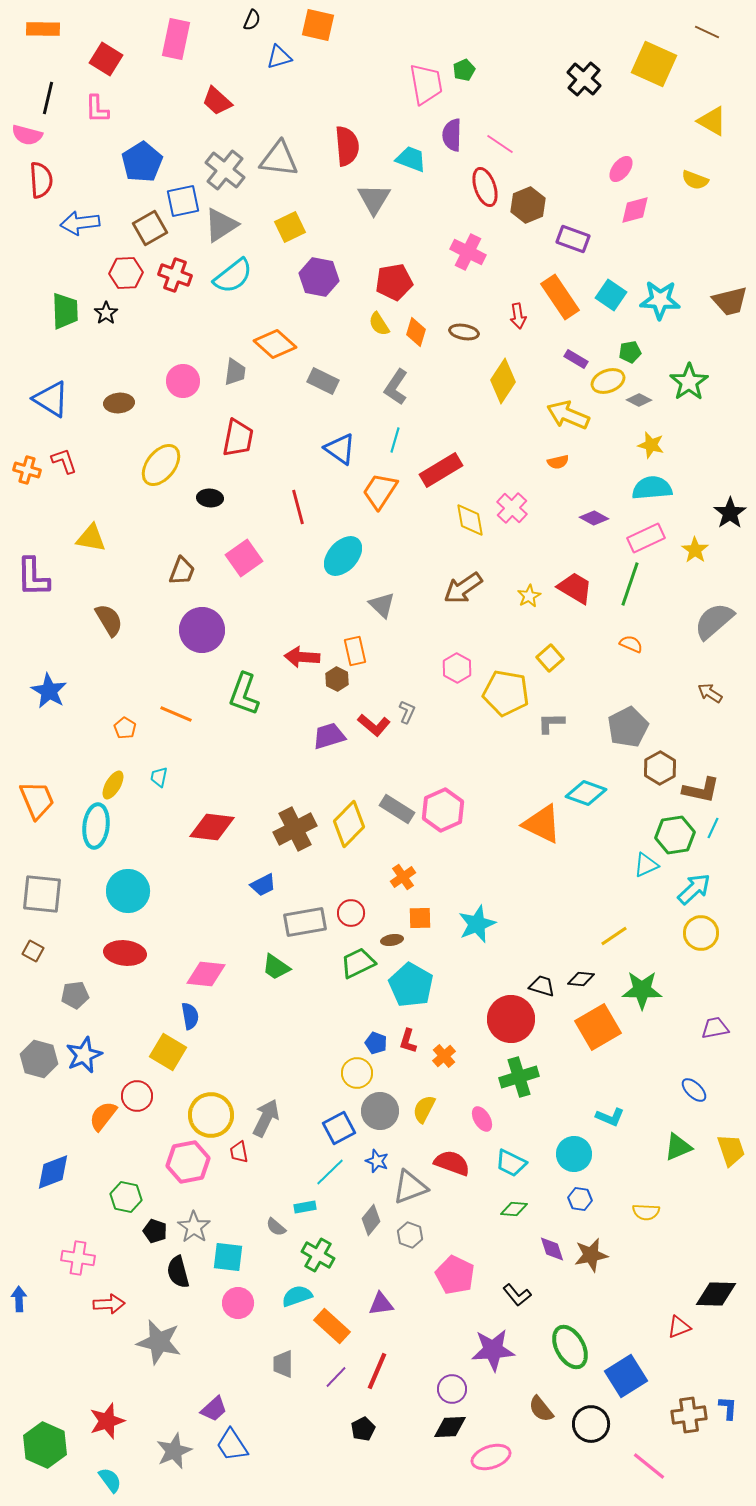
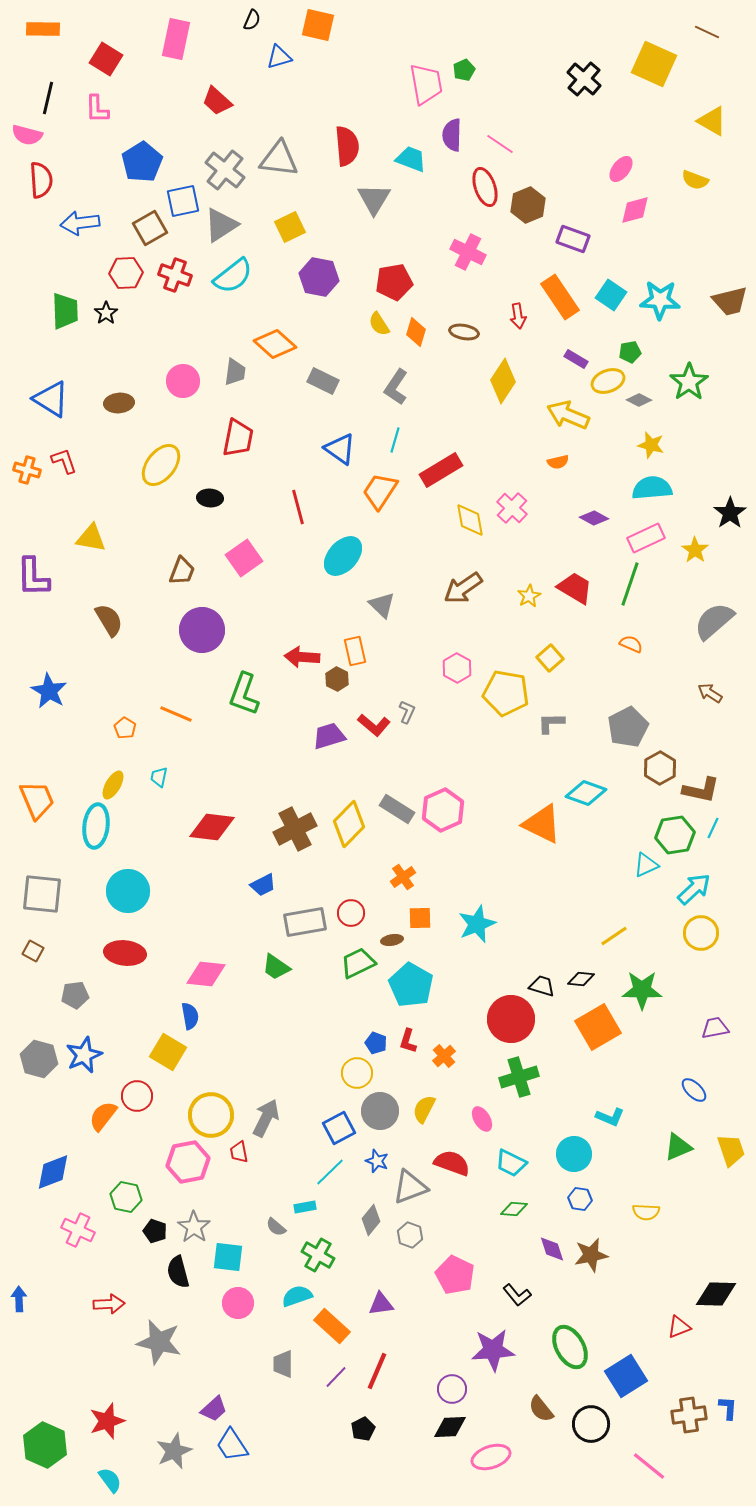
pink cross at (78, 1258): moved 28 px up; rotated 16 degrees clockwise
